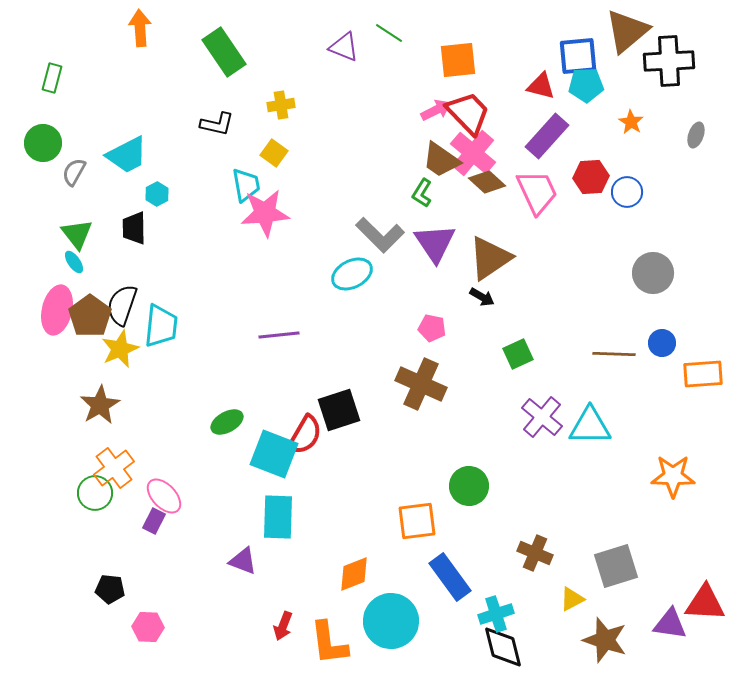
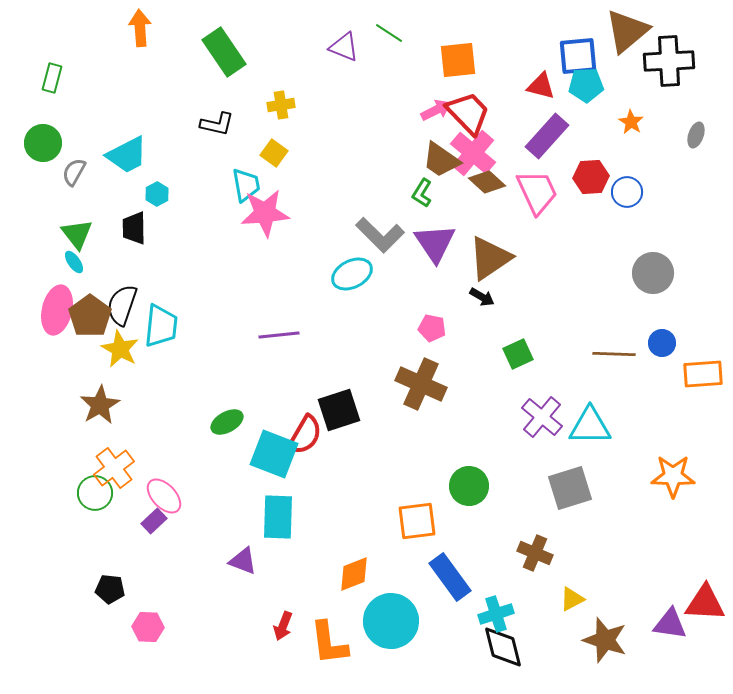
yellow star at (120, 349): rotated 21 degrees counterclockwise
purple rectangle at (154, 521): rotated 20 degrees clockwise
gray square at (616, 566): moved 46 px left, 78 px up
